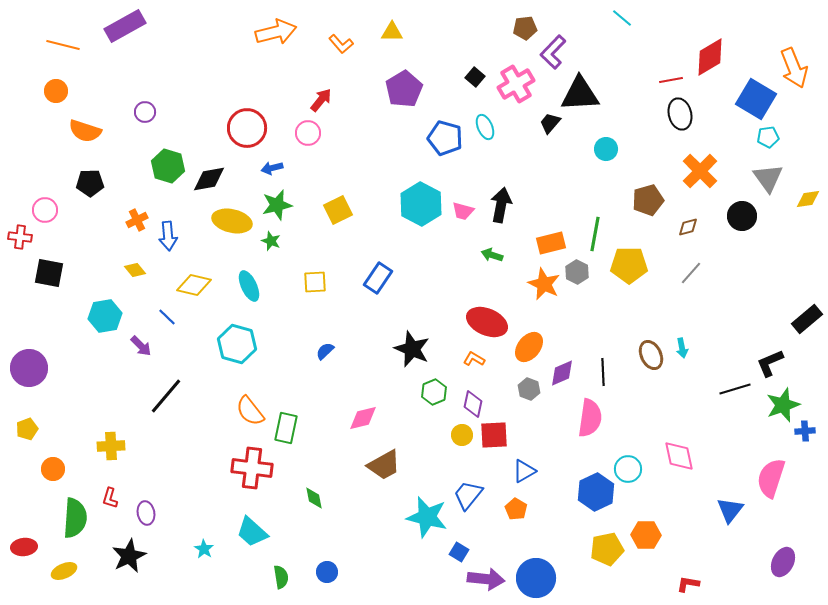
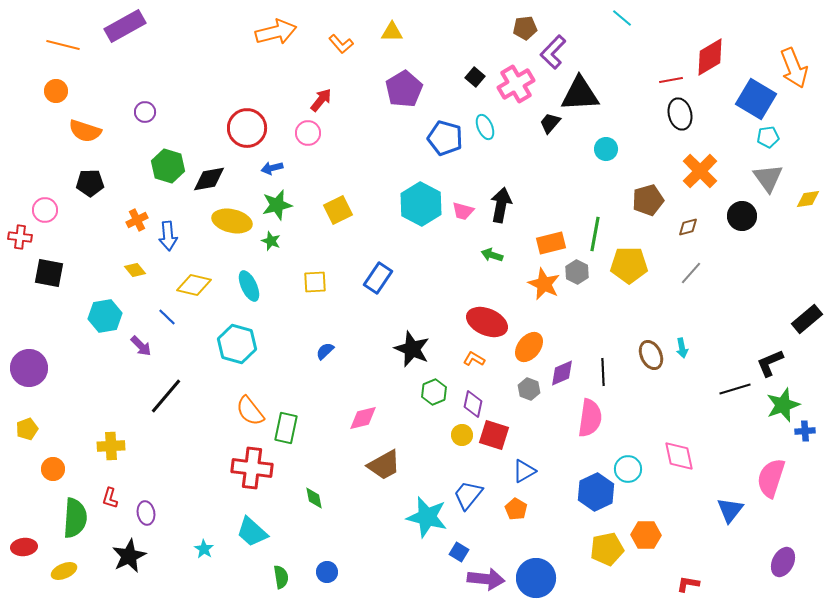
red square at (494, 435): rotated 20 degrees clockwise
